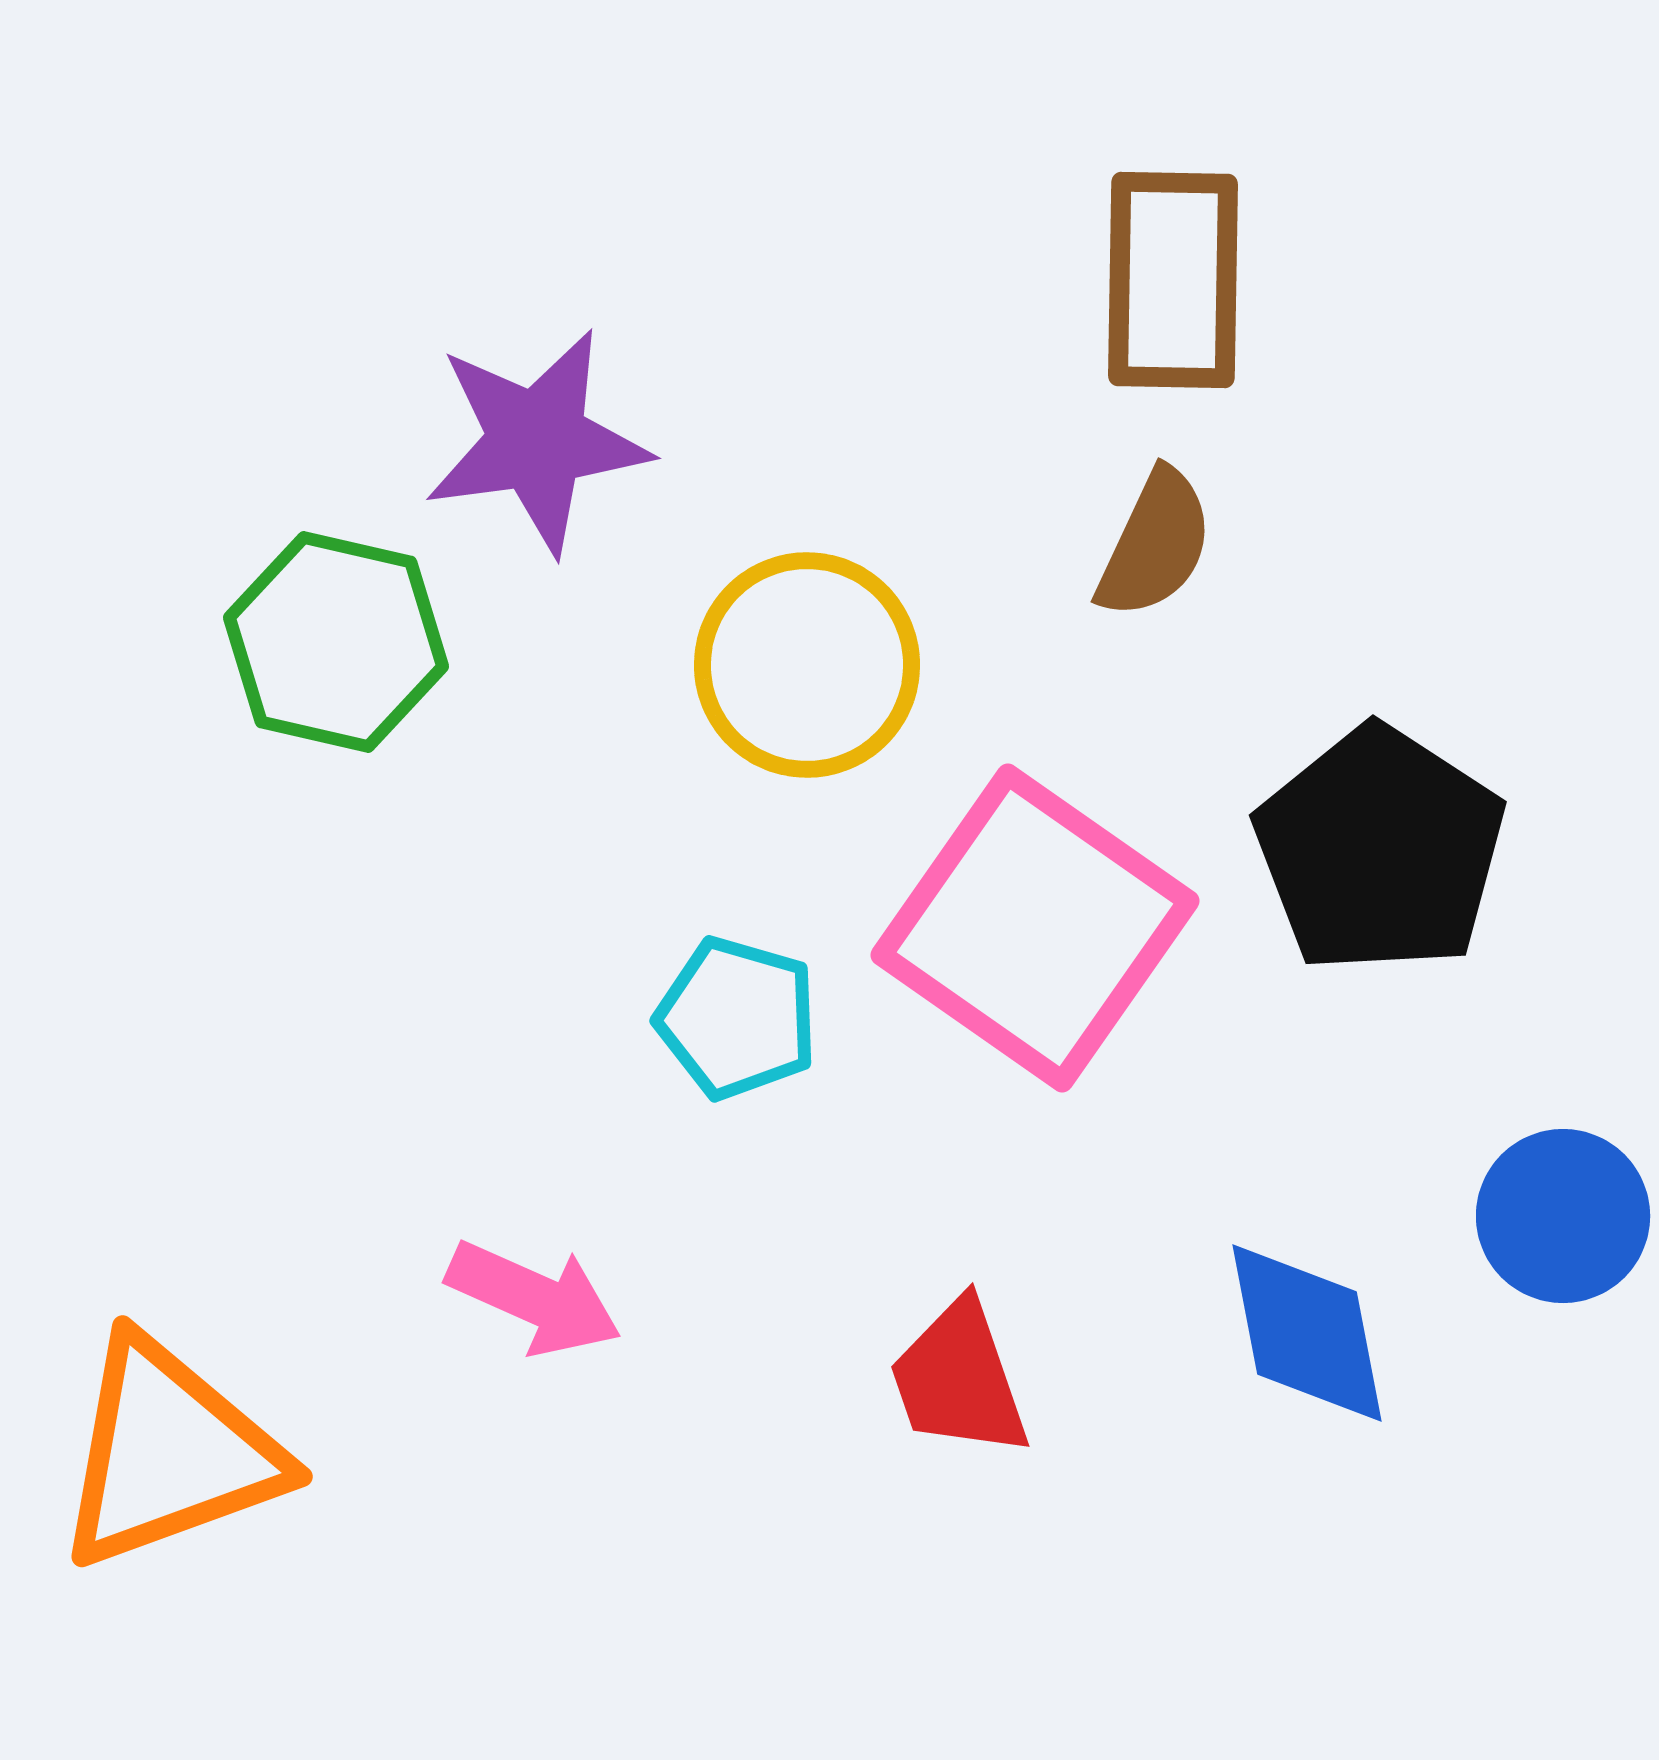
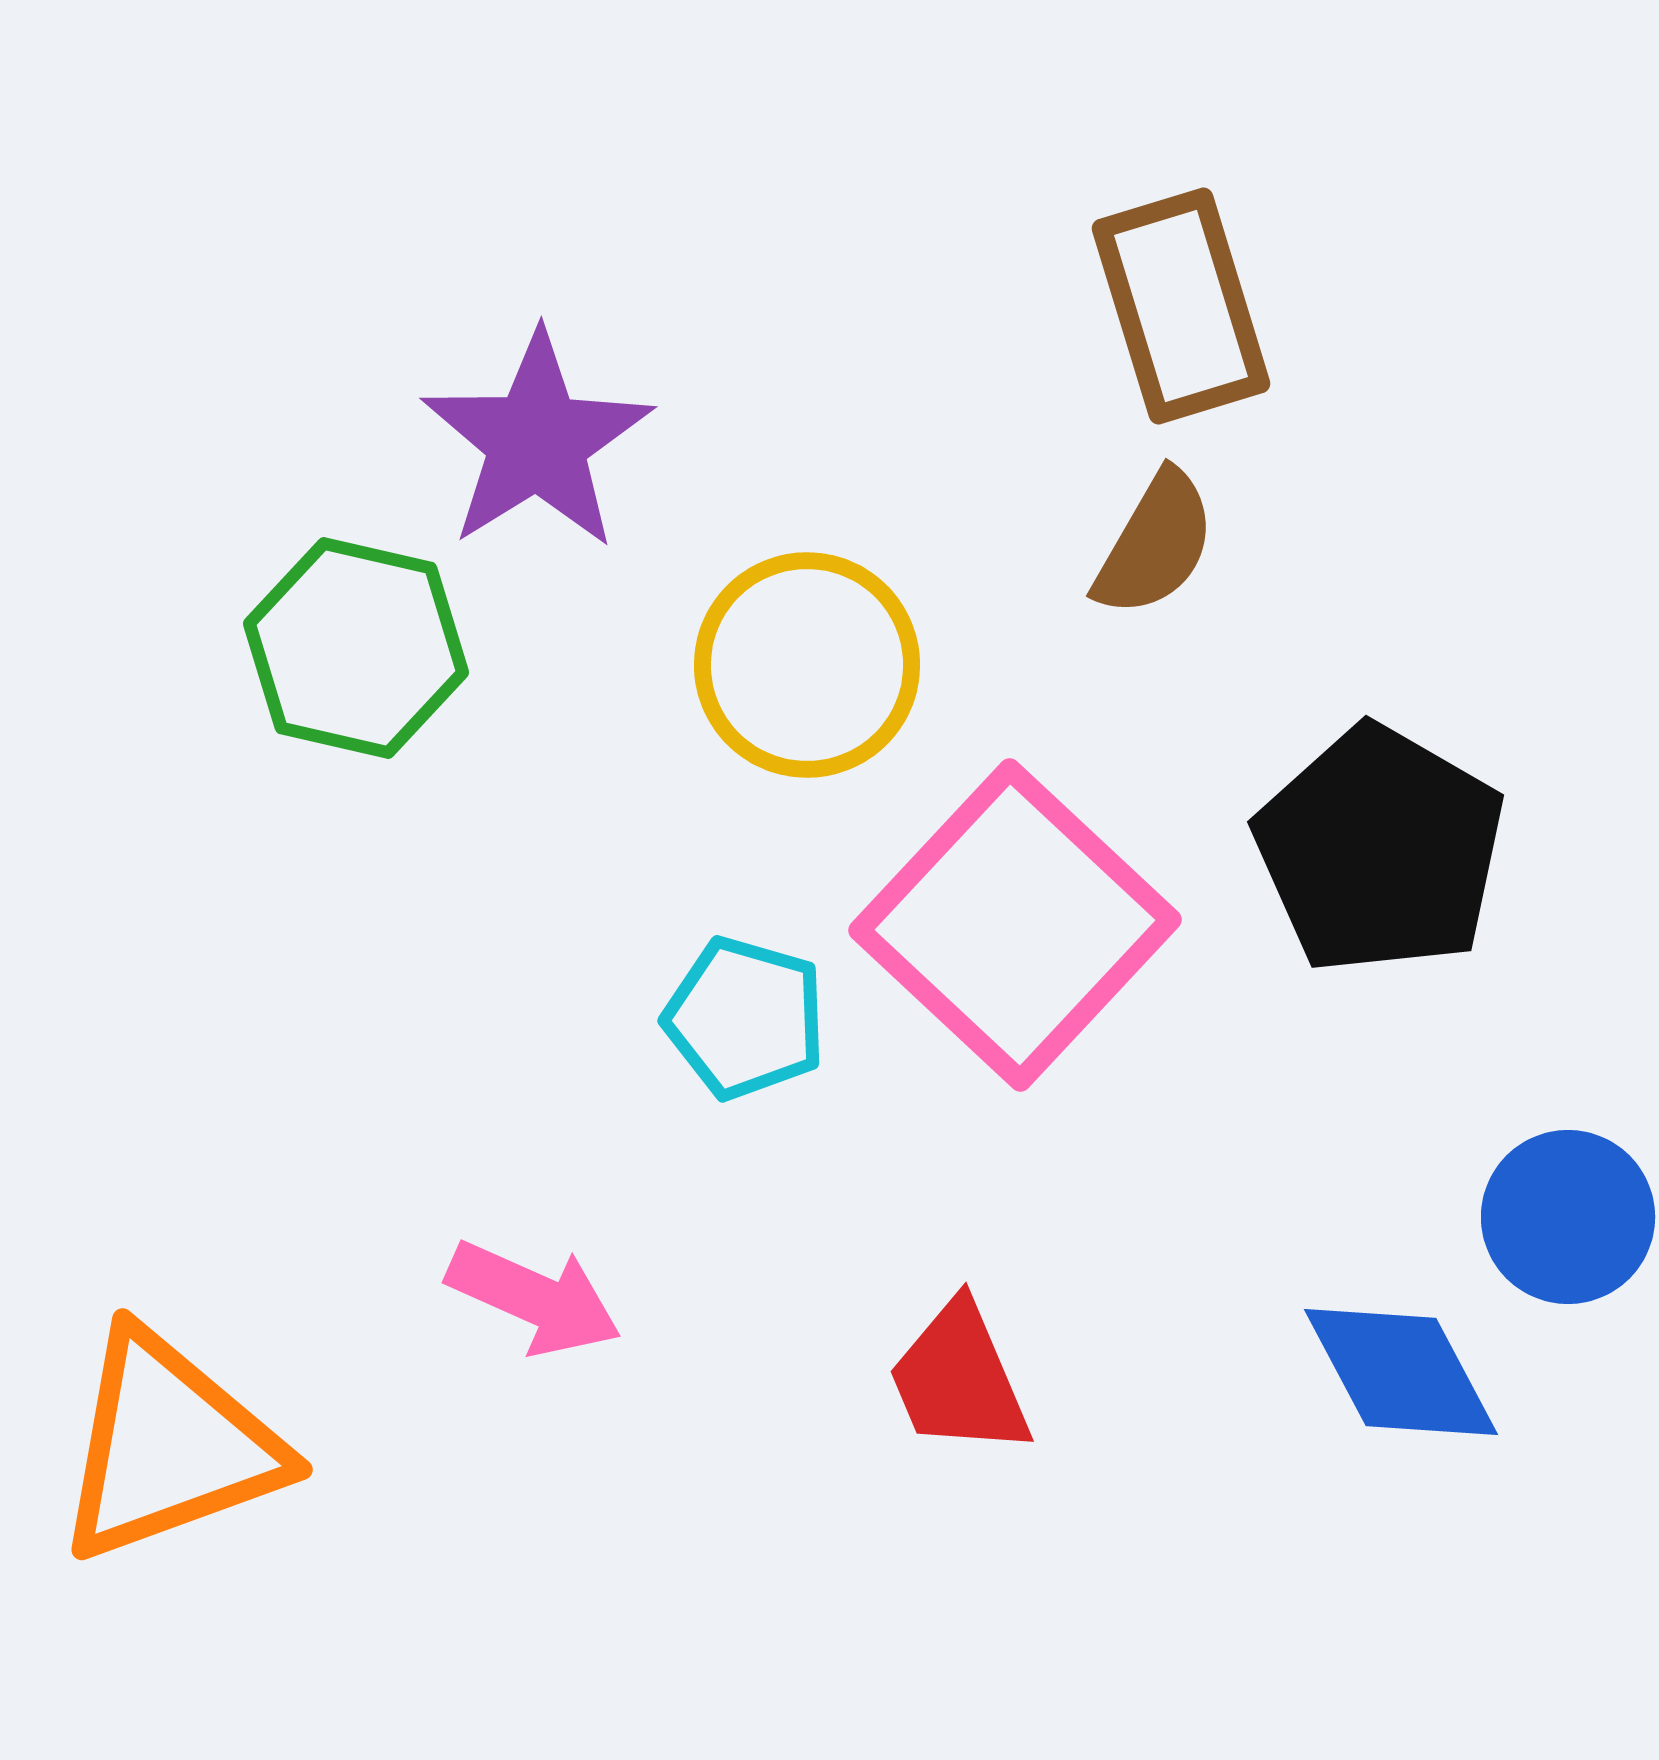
brown rectangle: moved 8 px right, 26 px down; rotated 18 degrees counterclockwise
purple star: rotated 24 degrees counterclockwise
brown semicircle: rotated 5 degrees clockwise
green hexagon: moved 20 px right, 6 px down
black pentagon: rotated 3 degrees counterclockwise
pink square: moved 20 px left, 3 px up; rotated 8 degrees clockwise
cyan pentagon: moved 8 px right
blue circle: moved 5 px right, 1 px down
blue diamond: moved 94 px right, 39 px down; rotated 17 degrees counterclockwise
red trapezoid: rotated 4 degrees counterclockwise
orange triangle: moved 7 px up
